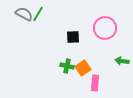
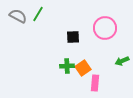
gray semicircle: moved 6 px left, 2 px down
green arrow: rotated 32 degrees counterclockwise
green cross: rotated 16 degrees counterclockwise
